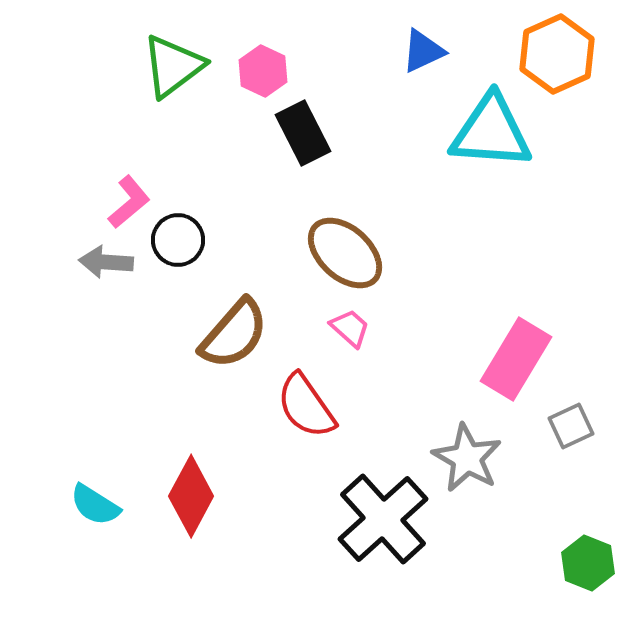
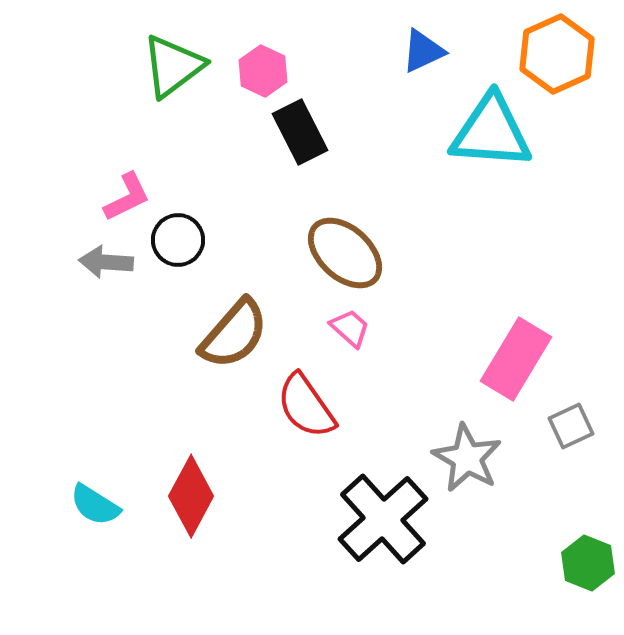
black rectangle: moved 3 px left, 1 px up
pink L-shape: moved 2 px left, 5 px up; rotated 14 degrees clockwise
